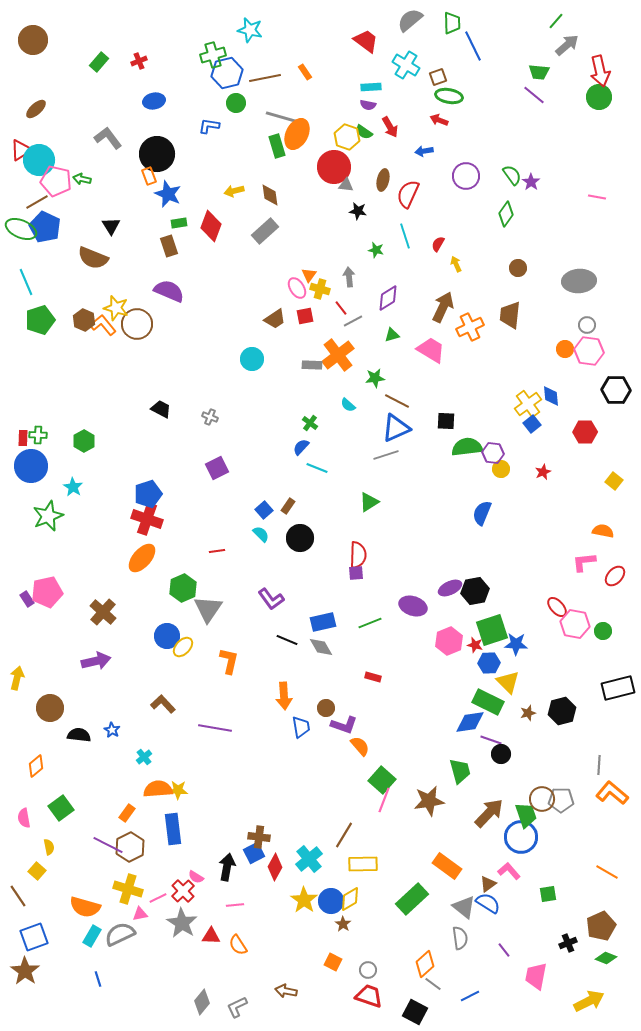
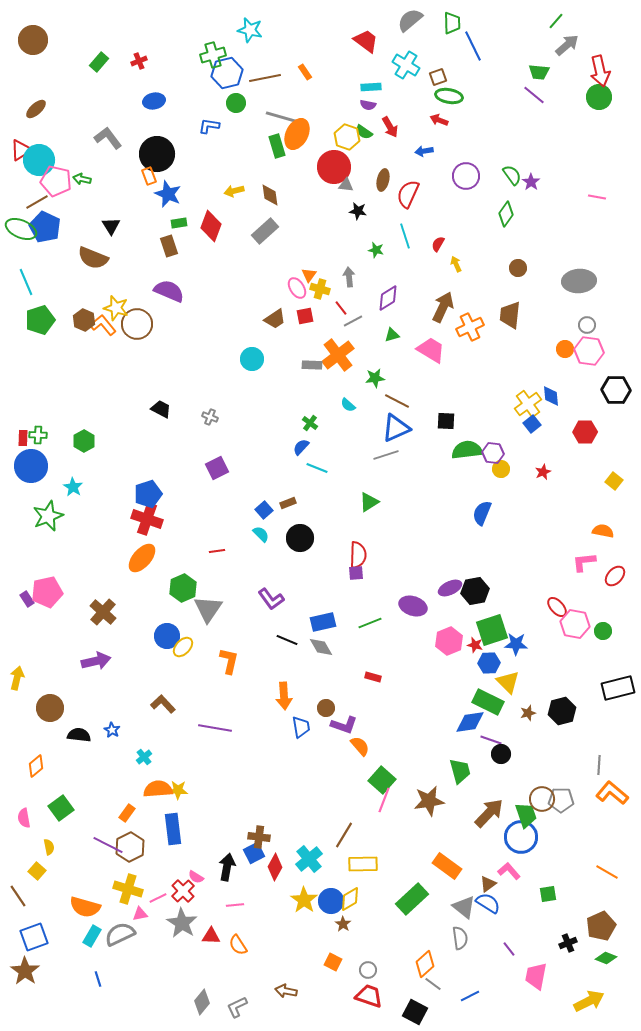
green semicircle at (467, 447): moved 3 px down
brown rectangle at (288, 506): moved 3 px up; rotated 35 degrees clockwise
purple line at (504, 950): moved 5 px right, 1 px up
